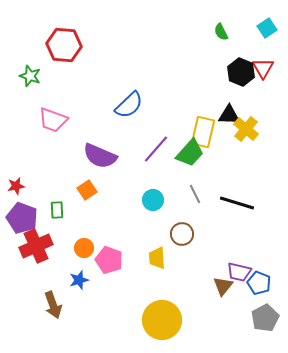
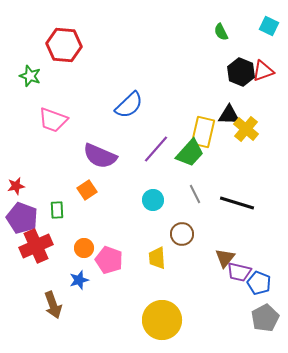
cyan square: moved 2 px right, 2 px up; rotated 30 degrees counterclockwise
red triangle: moved 3 px down; rotated 40 degrees clockwise
brown triangle: moved 2 px right, 28 px up
